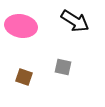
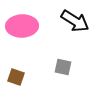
pink ellipse: moved 1 px right; rotated 12 degrees counterclockwise
brown square: moved 8 px left
